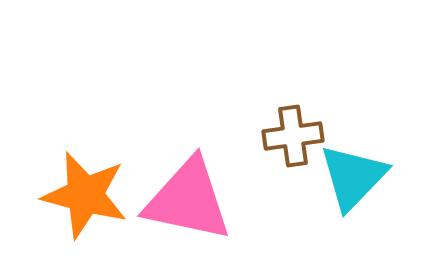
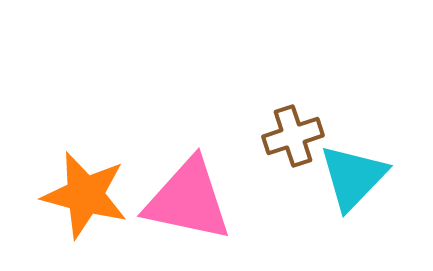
brown cross: rotated 10 degrees counterclockwise
